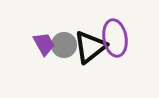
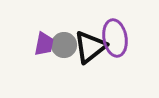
purple trapezoid: rotated 40 degrees clockwise
